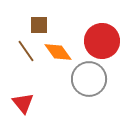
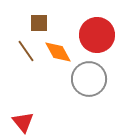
brown square: moved 2 px up
red circle: moved 5 px left, 6 px up
orange diamond: rotated 8 degrees clockwise
red triangle: moved 19 px down
